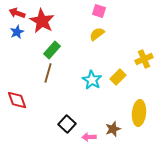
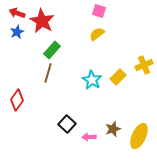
yellow cross: moved 6 px down
red diamond: rotated 55 degrees clockwise
yellow ellipse: moved 23 px down; rotated 20 degrees clockwise
